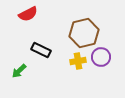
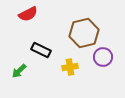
purple circle: moved 2 px right
yellow cross: moved 8 px left, 6 px down
